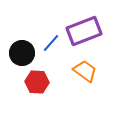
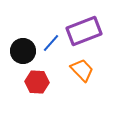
black circle: moved 1 px right, 2 px up
orange trapezoid: moved 3 px left, 1 px up; rotated 10 degrees clockwise
